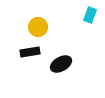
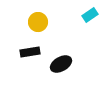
cyan rectangle: rotated 35 degrees clockwise
yellow circle: moved 5 px up
